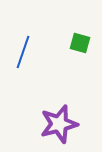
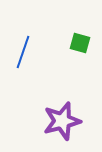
purple star: moved 3 px right, 3 px up
